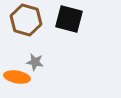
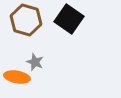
black square: rotated 20 degrees clockwise
gray star: rotated 12 degrees clockwise
